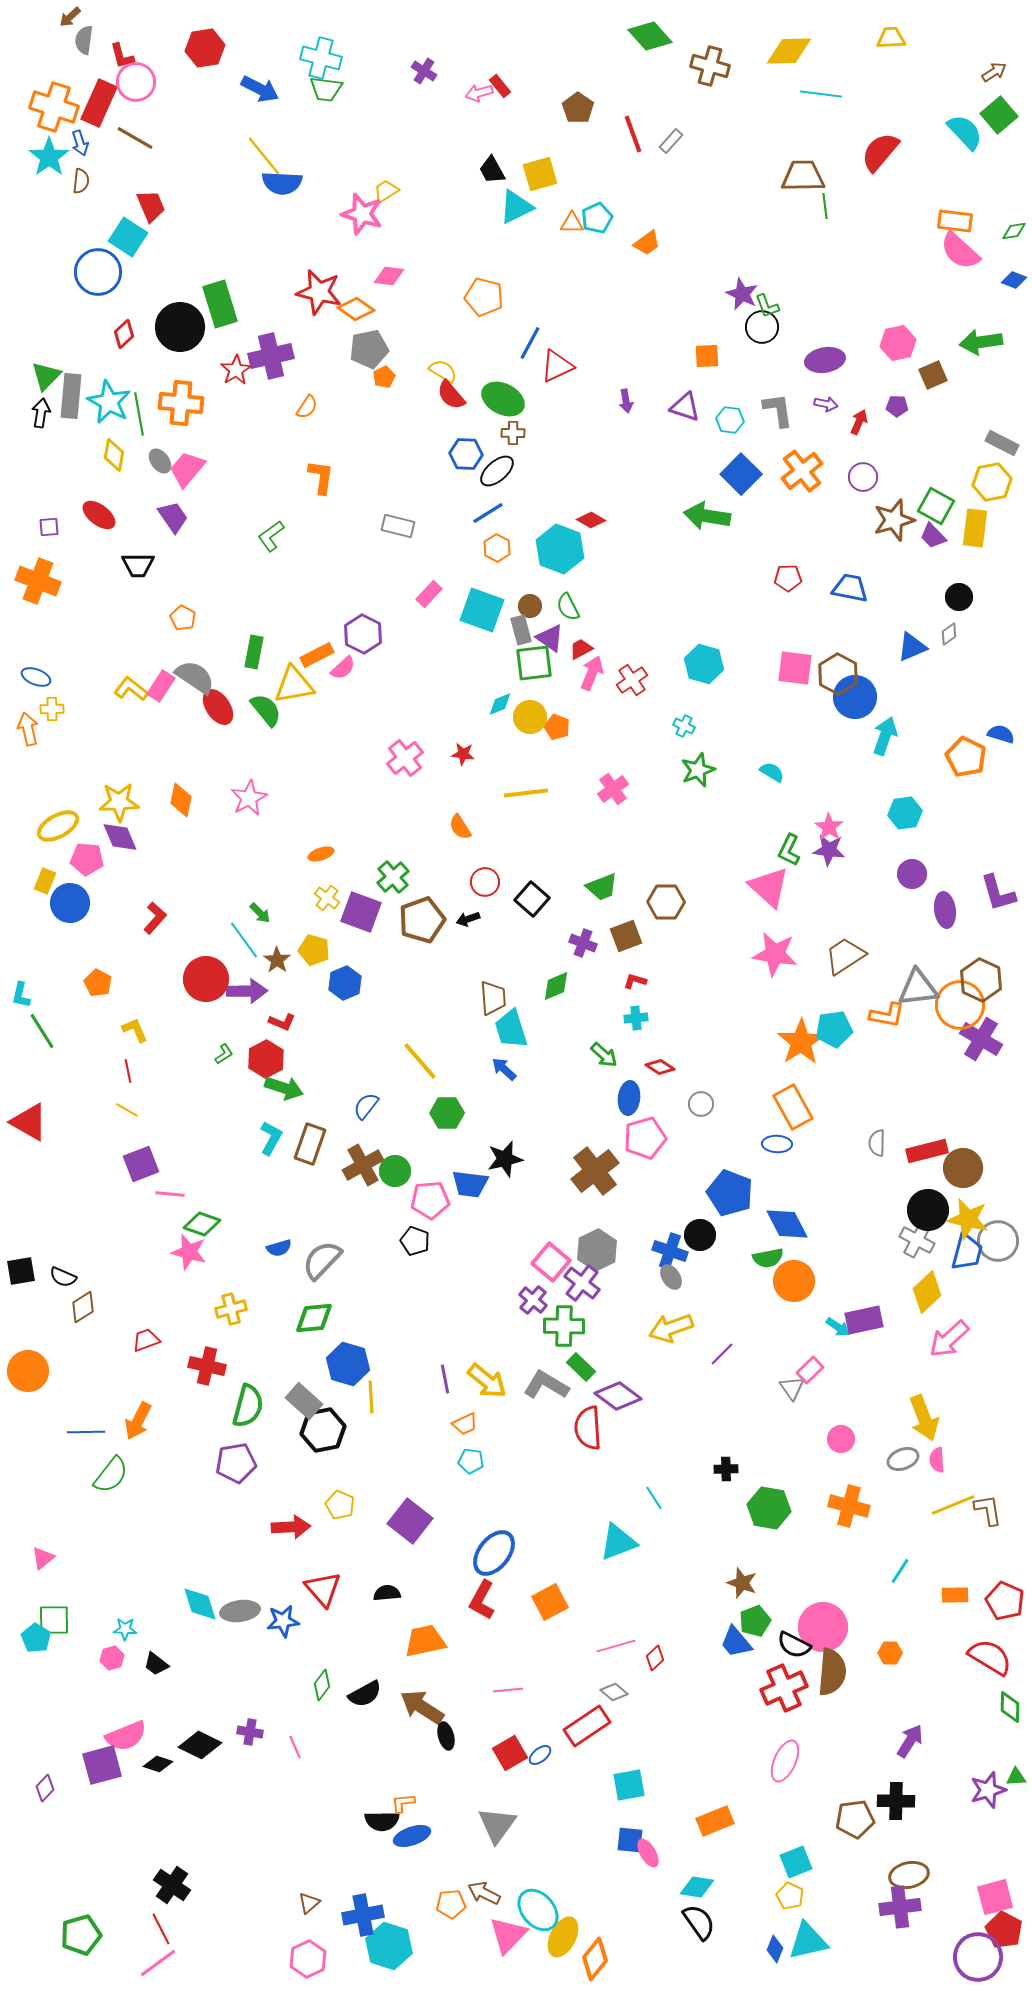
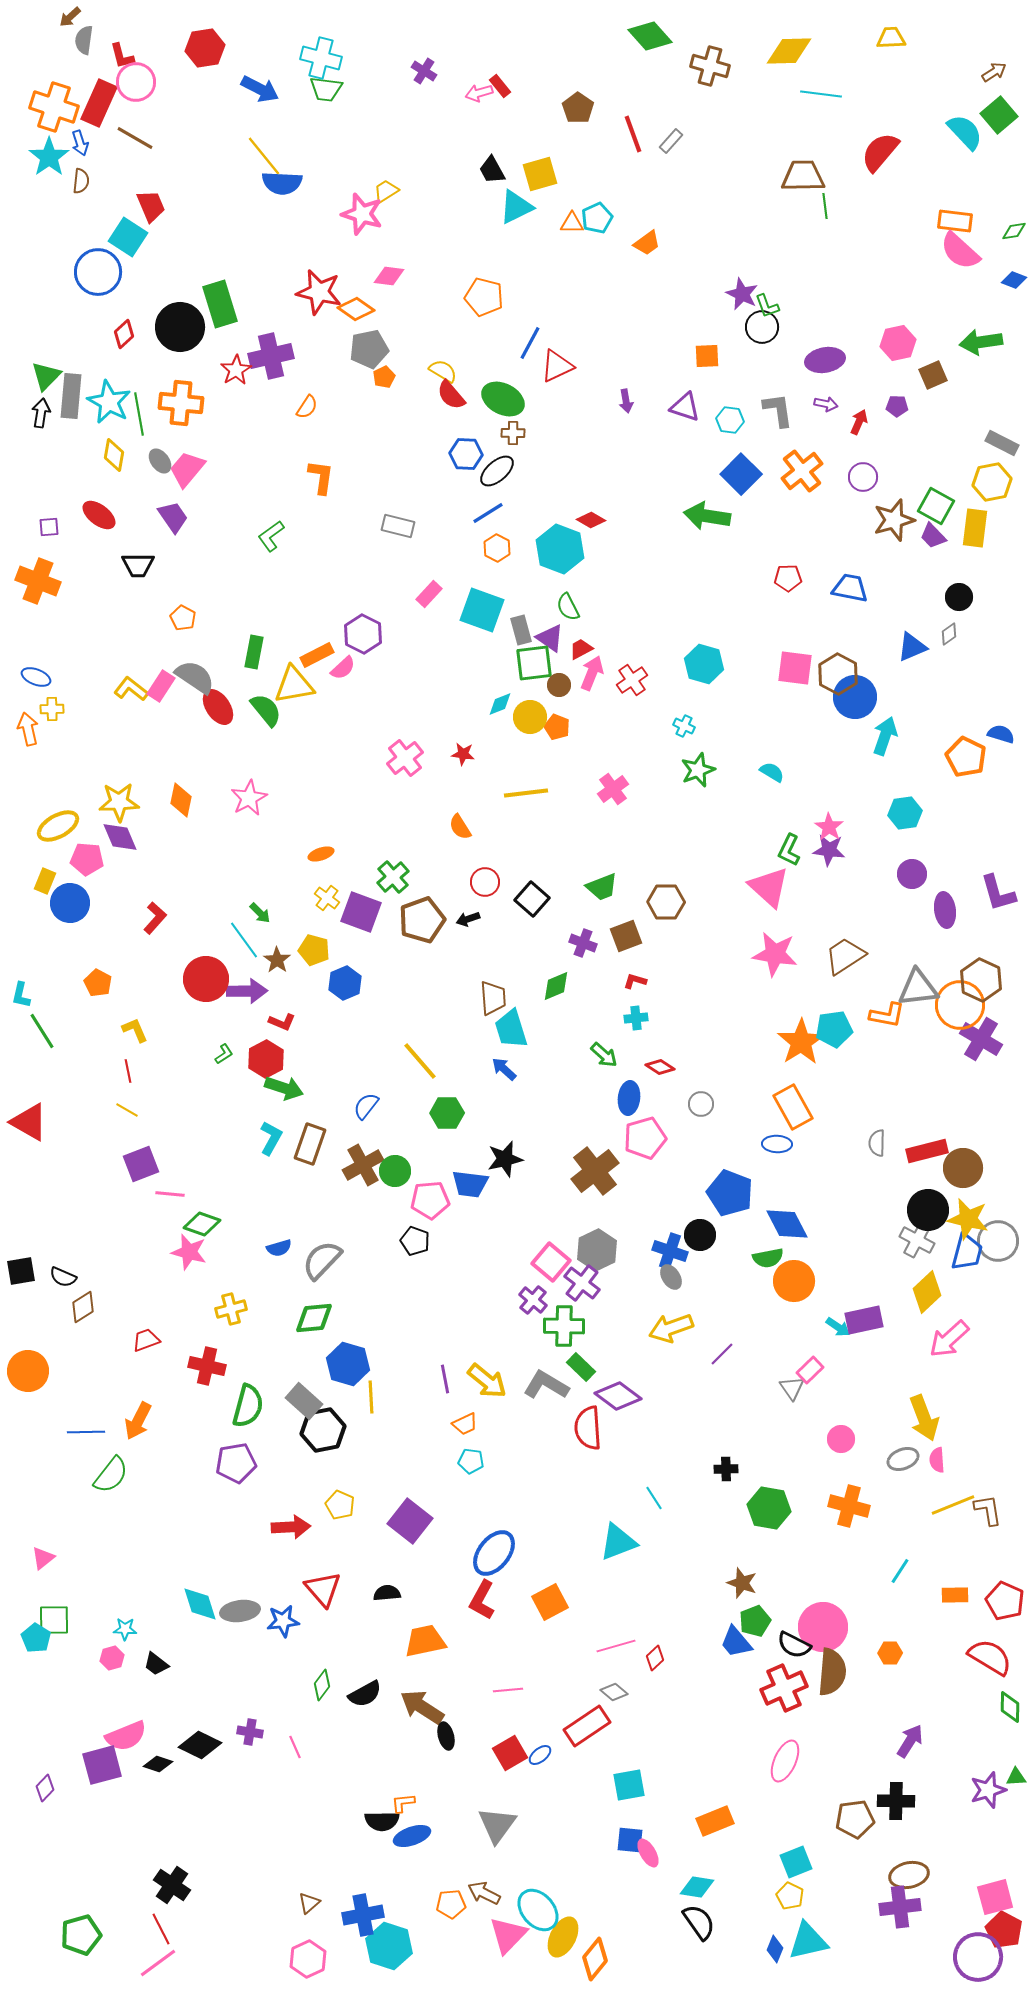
brown circle at (530, 606): moved 29 px right, 79 px down
